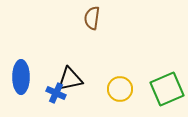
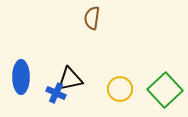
green square: moved 2 px left, 1 px down; rotated 20 degrees counterclockwise
